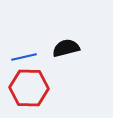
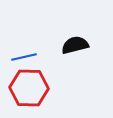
black semicircle: moved 9 px right, 3 px up
